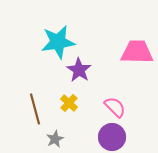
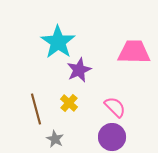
cyan star: rotated 28 degrees counterclockwise
pink trapezoid: moved 3 px left
purple star: rotated 15 degrees clockwise
brown line: moved 1 px right
gray star: rotated 18 degrees counterclockwise
